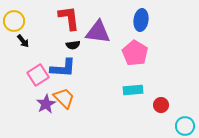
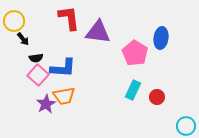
blue ellipse: moved 20 px right, 18 px down
black arrow: moved 2 px up
black semicircle: moved 37 px left, 13 px down
pink square: rotated 15 degrees counterclockwise
cyan rectangle: rotated 60 degrees counterclockwise
orange trapezoid: moved 2 px up; rotated 125 degrees clockwise
red circle: moved 4 px left, 8 px up
cyan circle: moved 1 px right
